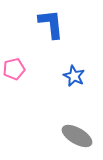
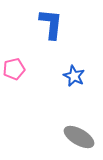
blue L-shape: rotated 12 degrees clockwise
gray ellipse: moved 2 px right, 1 px down
